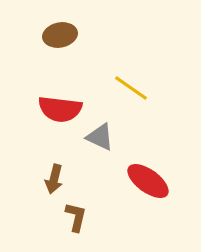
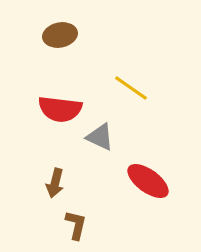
brown arrow: moved 1 px right, 4 px down
brown L-shape: moved 8 px down
